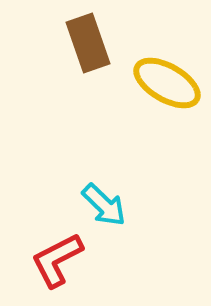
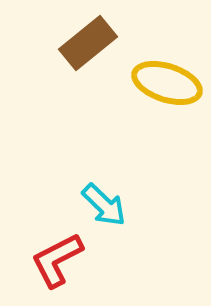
brown rectangle: rotated 70 degrees clockwise
yellow ellipse: rotated 12 degrees counterclockwise
